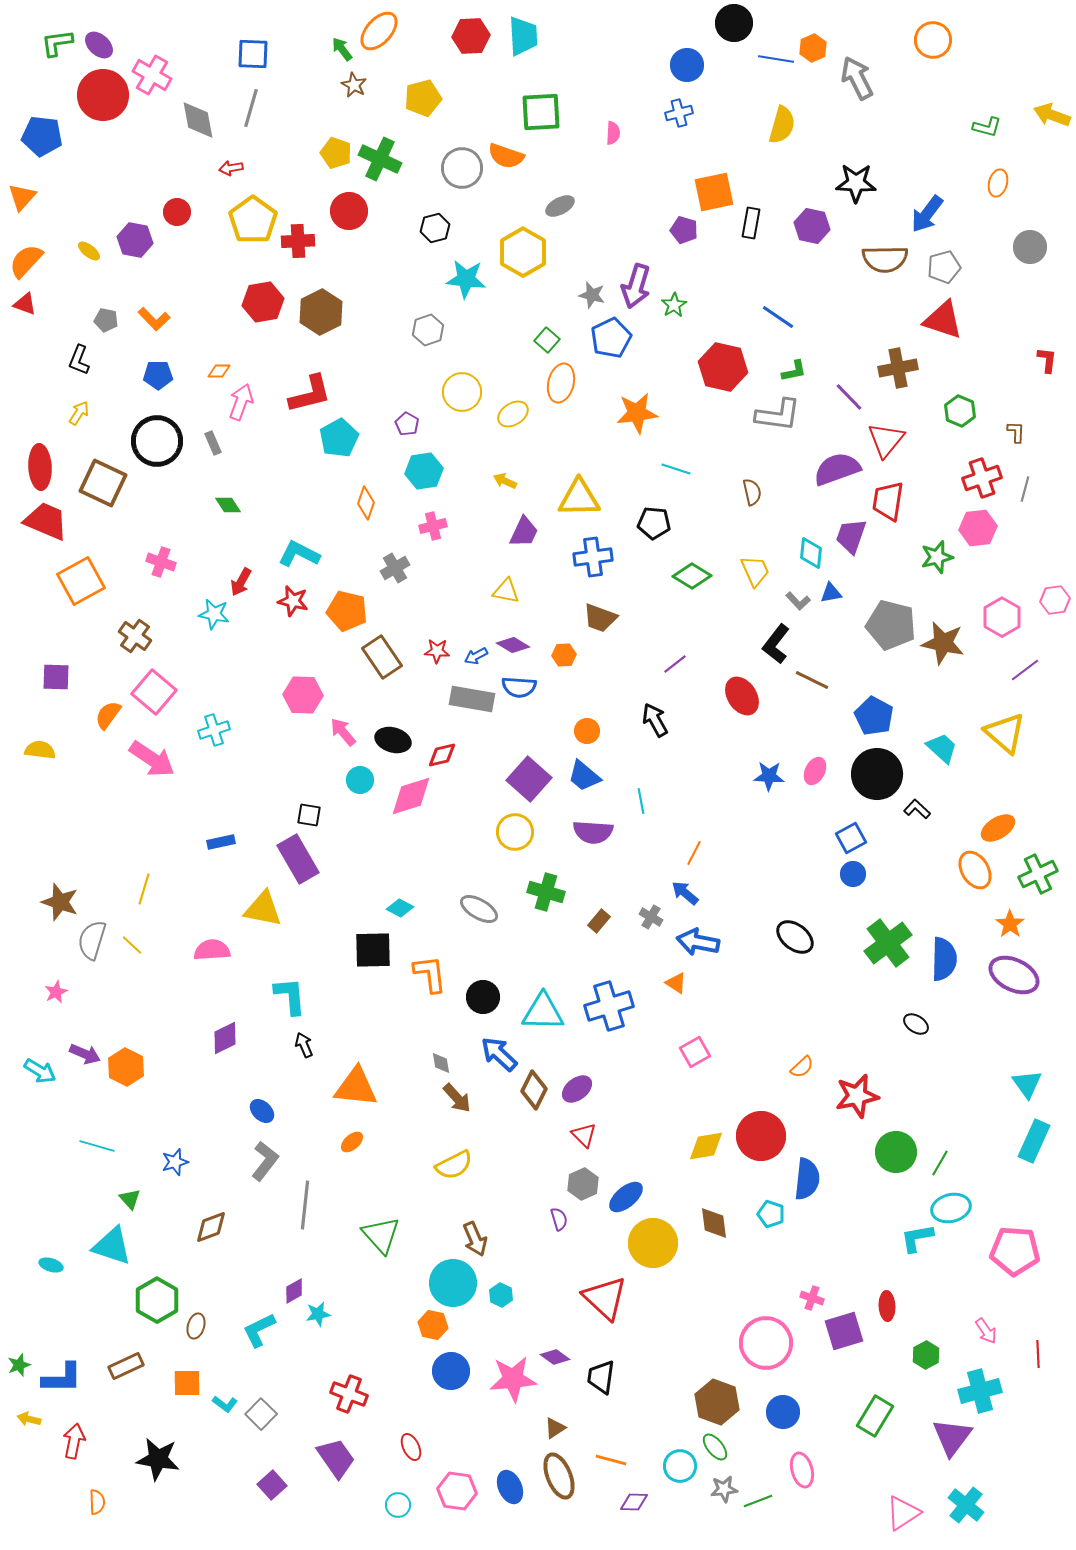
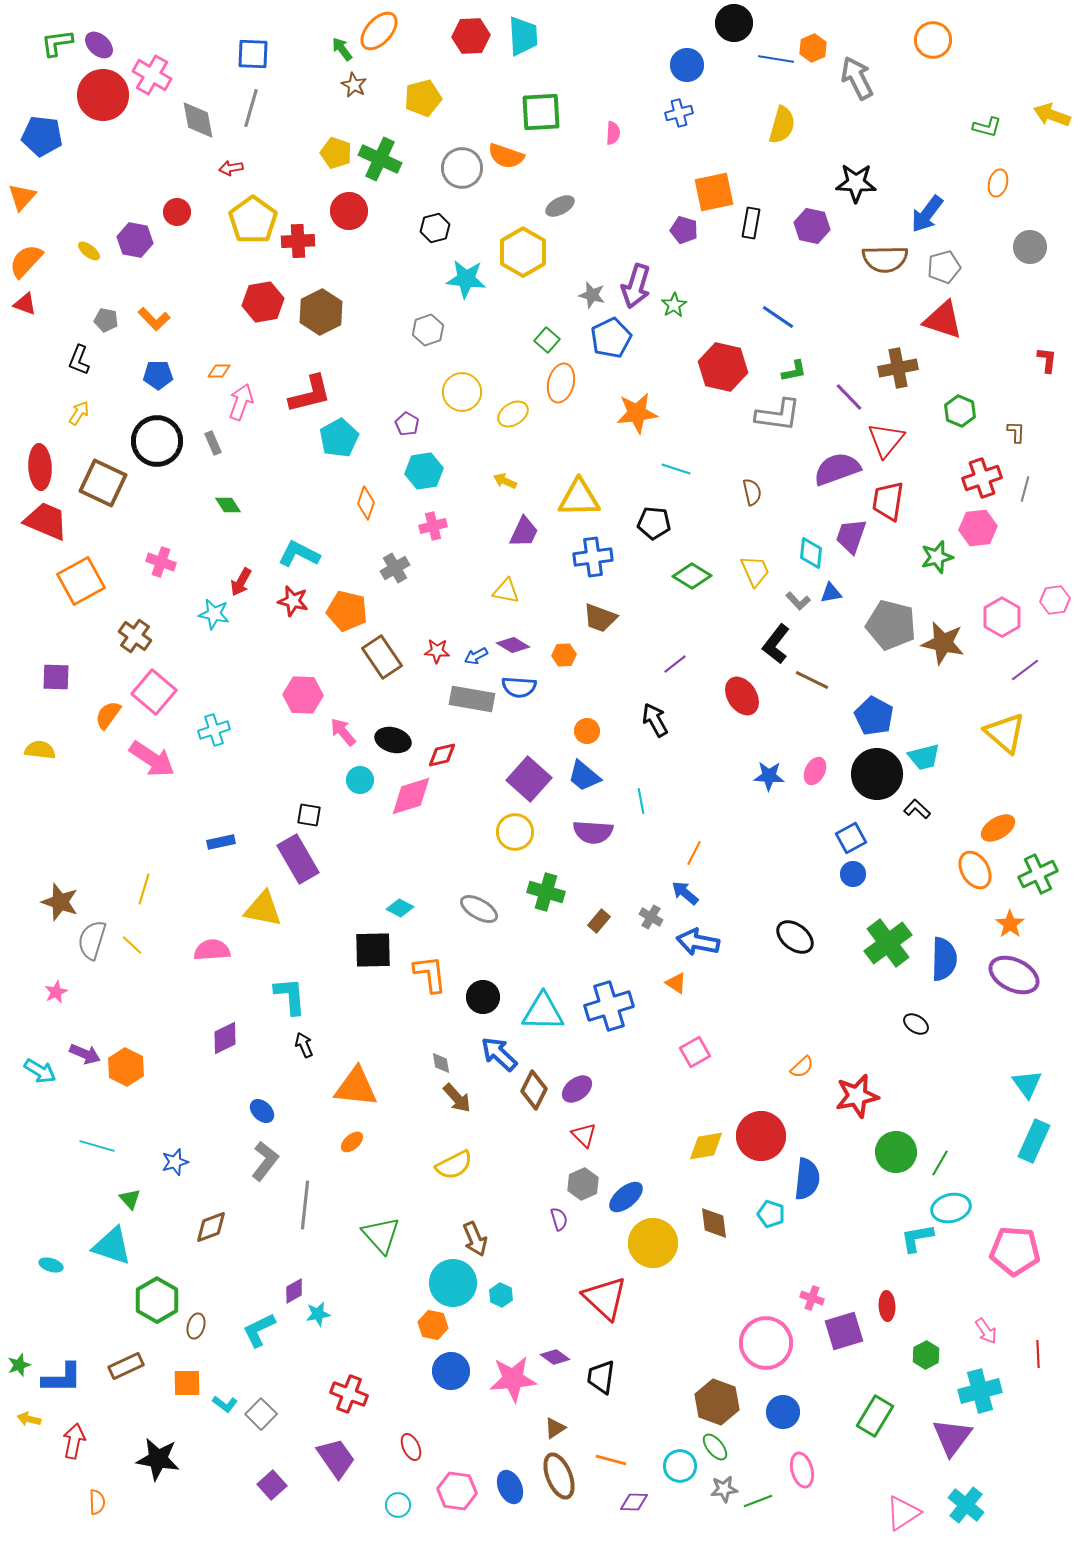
cyan trapezoid at (942, 748): moved 18 px left, 9 px down; rotated 124 degrees clockwise
